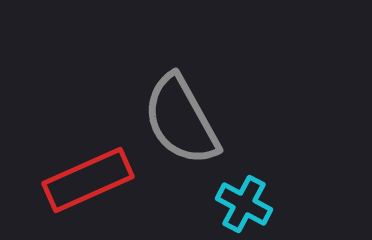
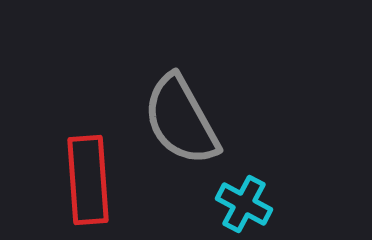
red rectangle: rotated 70 degrees counterclockwise
